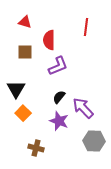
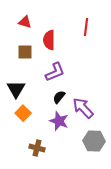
purple L-shape: moved 3 px left, 6 px down
brown cross: moved 1 px right
